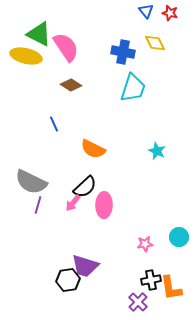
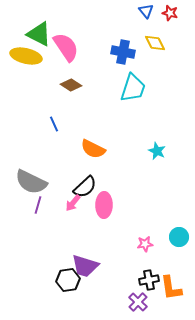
black cross: moved 2 px left
